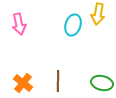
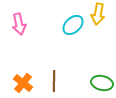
cyan ellipse: rotated 30 degrees clockwise
brown line: moved 4 px left
